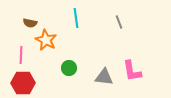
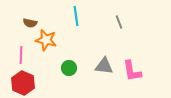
cyan line: moved 2 px up
orange star: rotated 15 degrees counterclockwise
gray triangle: moved 11 px up
red hexagon: rotated 25 degrees clockwise
